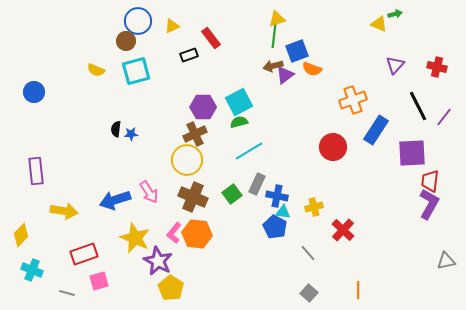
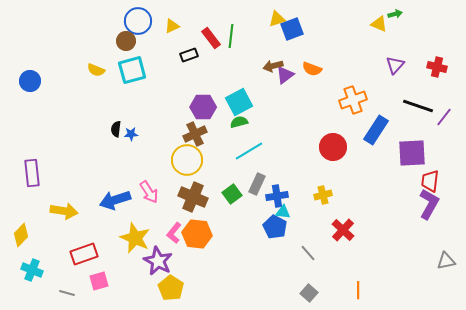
green line at (274, 36): moved 43 px left
blue square at (297, 51): moved 5 px left, 22 px up
cyan square at (136, 71): moved 4 px left, 1 px up
blue circle at (34, 92): moved 4 px left, 11 px up
black line at (418, 106): rotated 44 degrees counterclockwise
purple rectangle at (36, 171): moved 4 px left, 2 px down
blue cross at (277, 196): rotated 20 degrees counterclockwise
yellow cross at (314, 207): moved 9 px right, 12 px up
